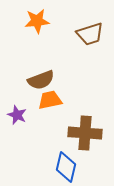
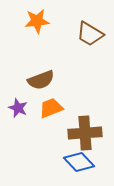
brown trapezoid: rotated 48 degrees clockwise
orange trapezoid: moved 1 px right, 8 px down; rotated 10 degrees counterclockwise
purple star: moved 1 px right, 7 px up
brown cross: rotated 8 degrees counterclockwise
blue diamond: moved 13 px right, 5 px up; rotated 56 degrees counterclockwise
